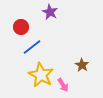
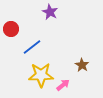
red circle: moved 10 px left, 2 px down
yellow star: rotated 30 degrees counterclockwise
pink arrow: rotated 96 degrees counterclockwise
